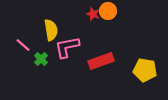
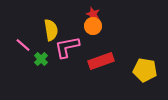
orange circle: moved 15 px left, 15 px down
